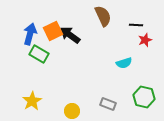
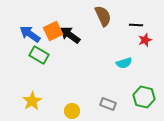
blue arrow: rotated 70 degrees counterclockwise
green rectangle: moved 1 px down
